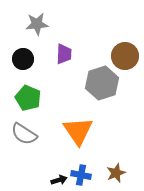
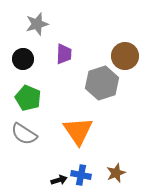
gray star: rotated 10 degrees counterclockwise
